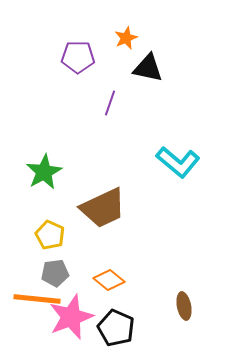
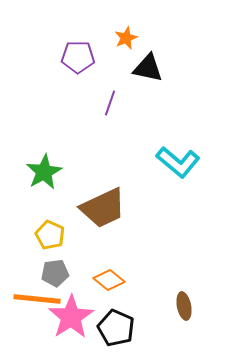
pink star: rotated 12 degrees counterclockwise
